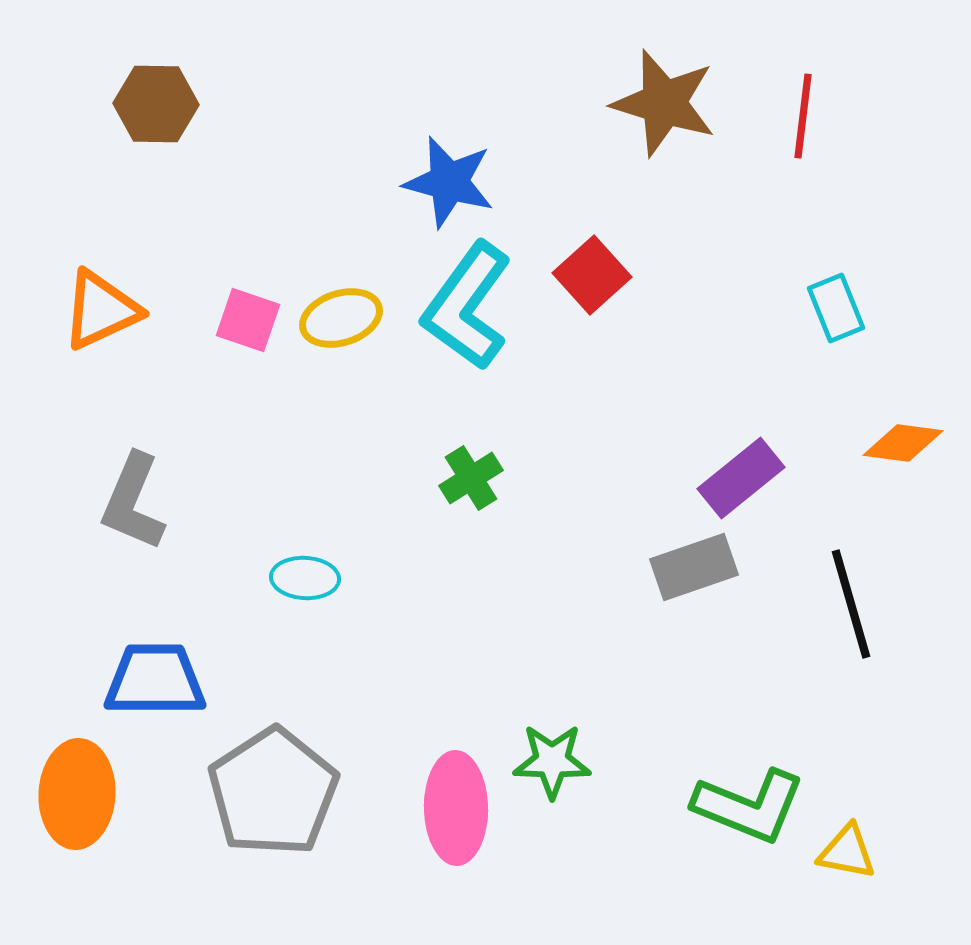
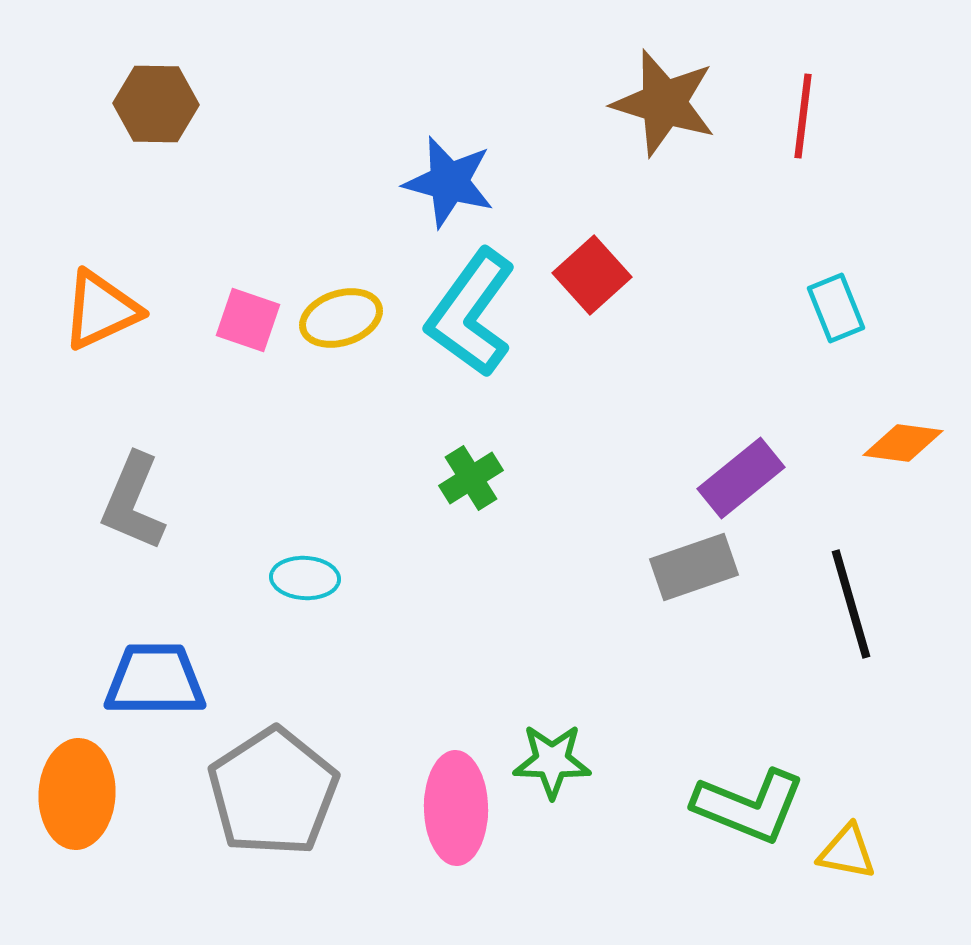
cyan L-shape: moved 4 px right, 7 px down
